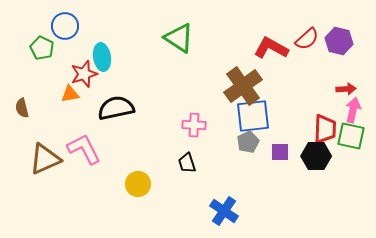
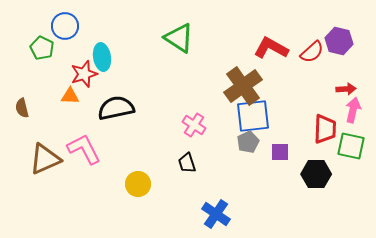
red semicircle: moved 5 px right, 13 px down
orange triangle: moved 2 px down; rotated 12 degrees clockwise
pink cross: rotated 30 degrees clockwise
green square: moved 10 px down
black hexagon: moved 18 px down
blue cross: moved 8 px left, 3 px down
